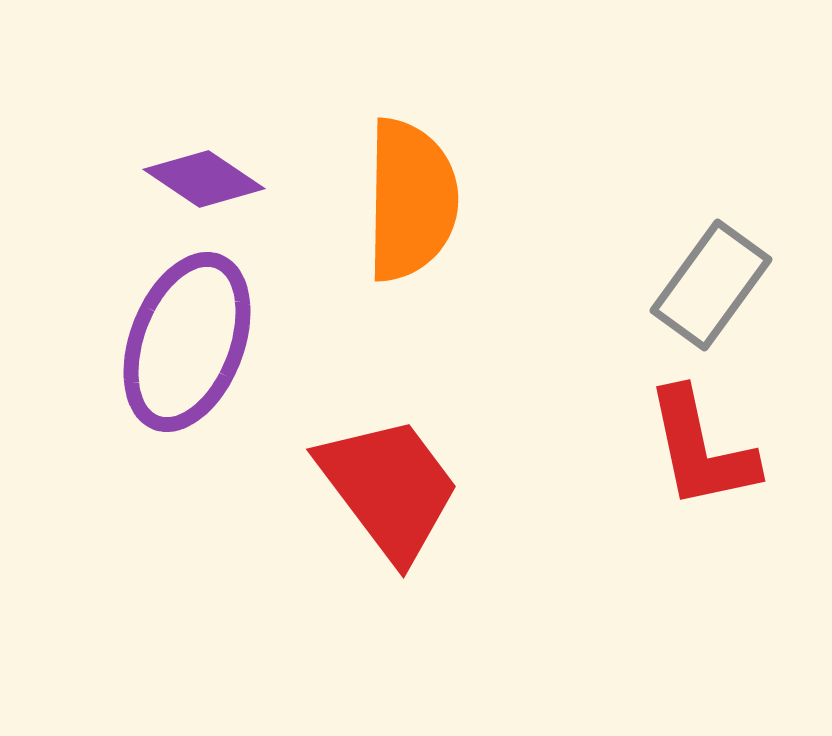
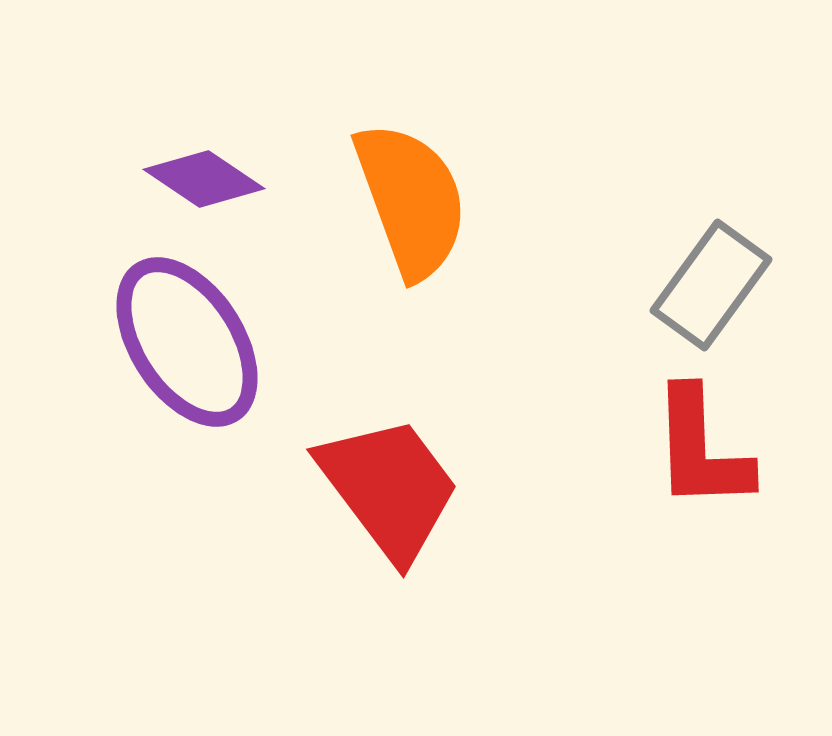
orange semicircle: rotated 21 degrees counterclockwise
purple ellipse: rotated 54 degrees counterclockwise
red L-shape: rotated 10 degrees clockwise
